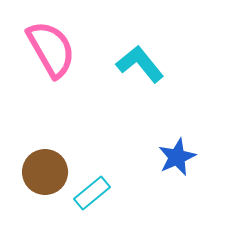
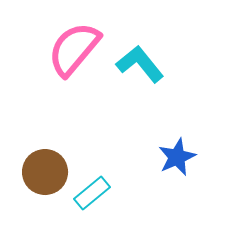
pink semicircle: moved 23 px right; rotated 110 degrees counterclockwise
